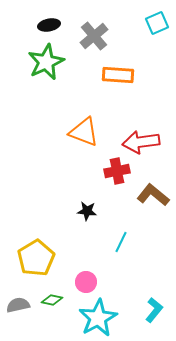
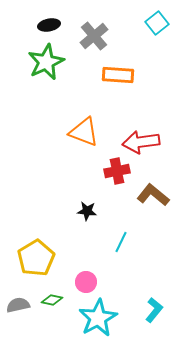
cyan square: rotated 15 degrees counterclockwise
